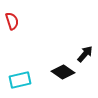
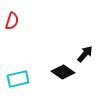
red semicircle: rotated 36 degrees clockwise
cyan rectangle: moved 2 px left, 1 px up
